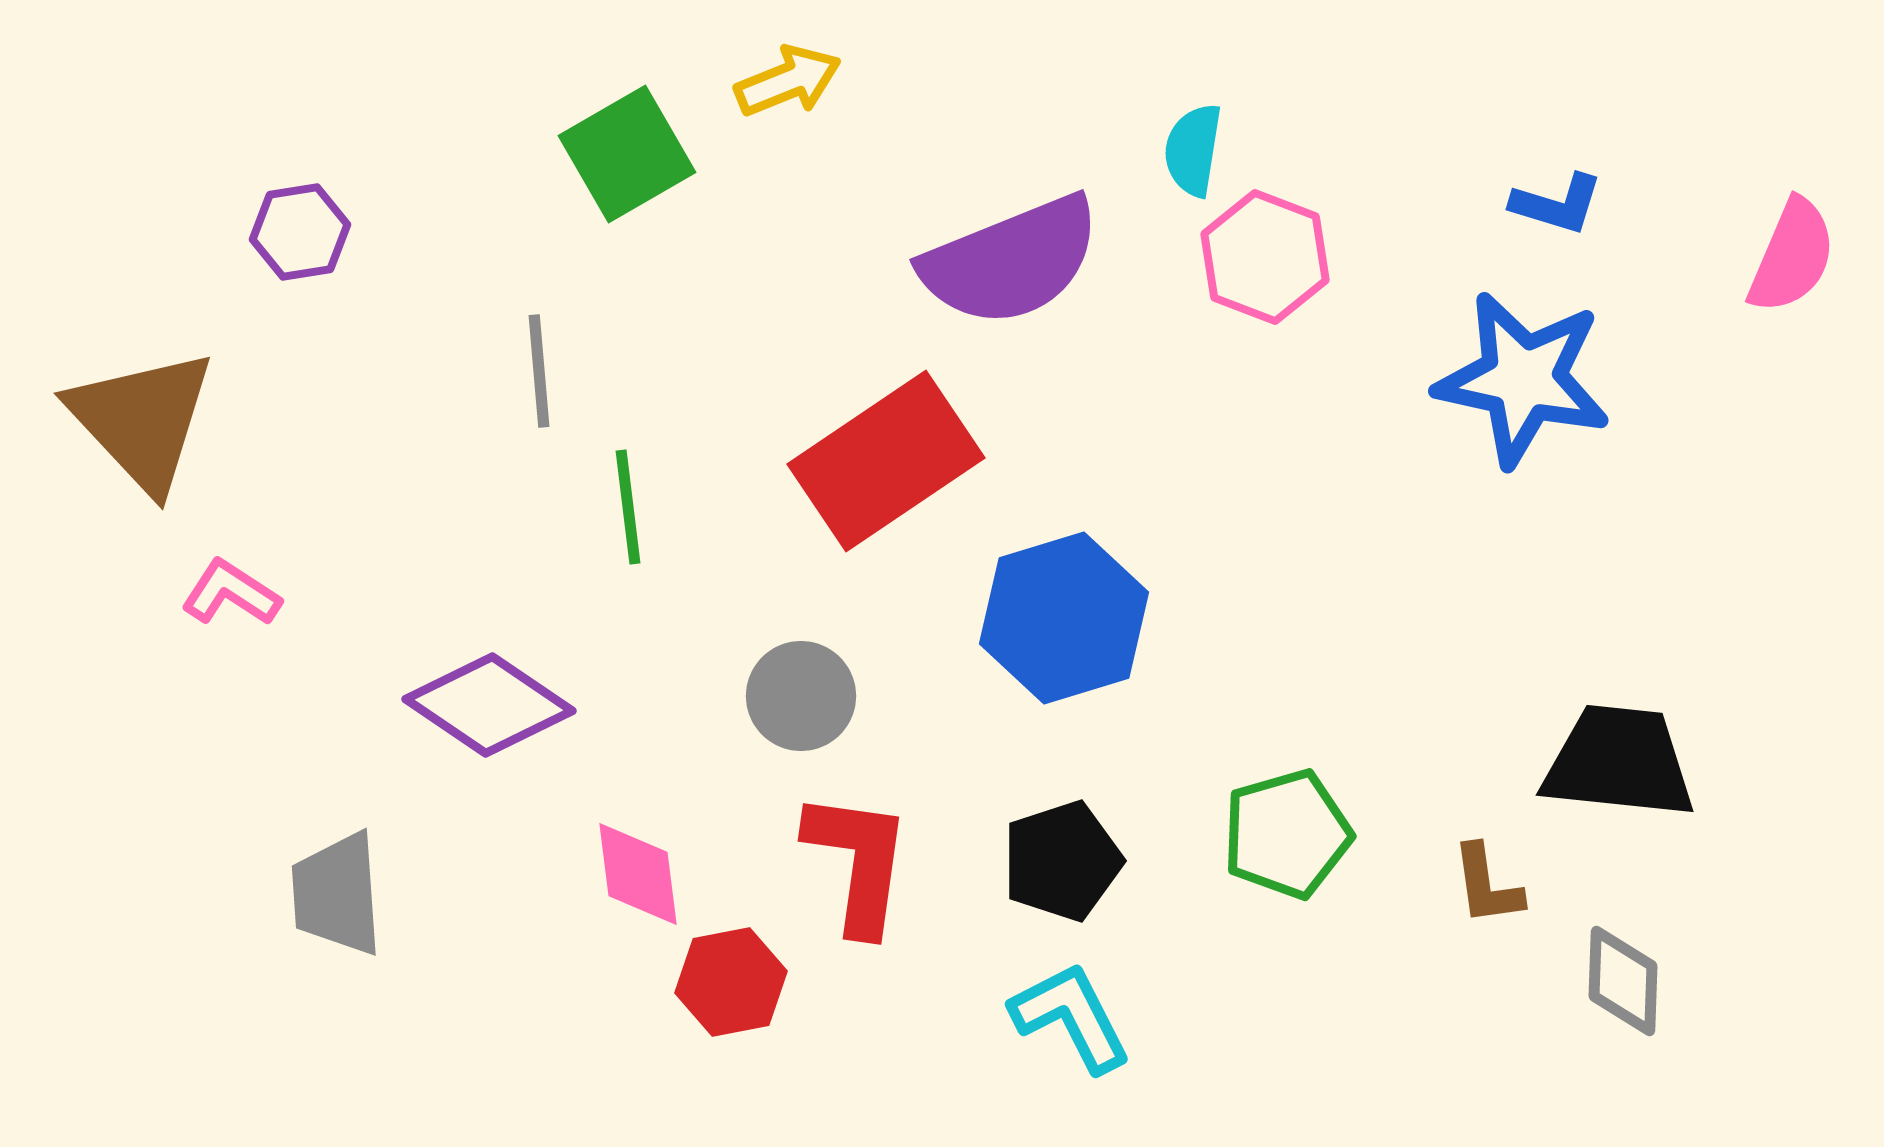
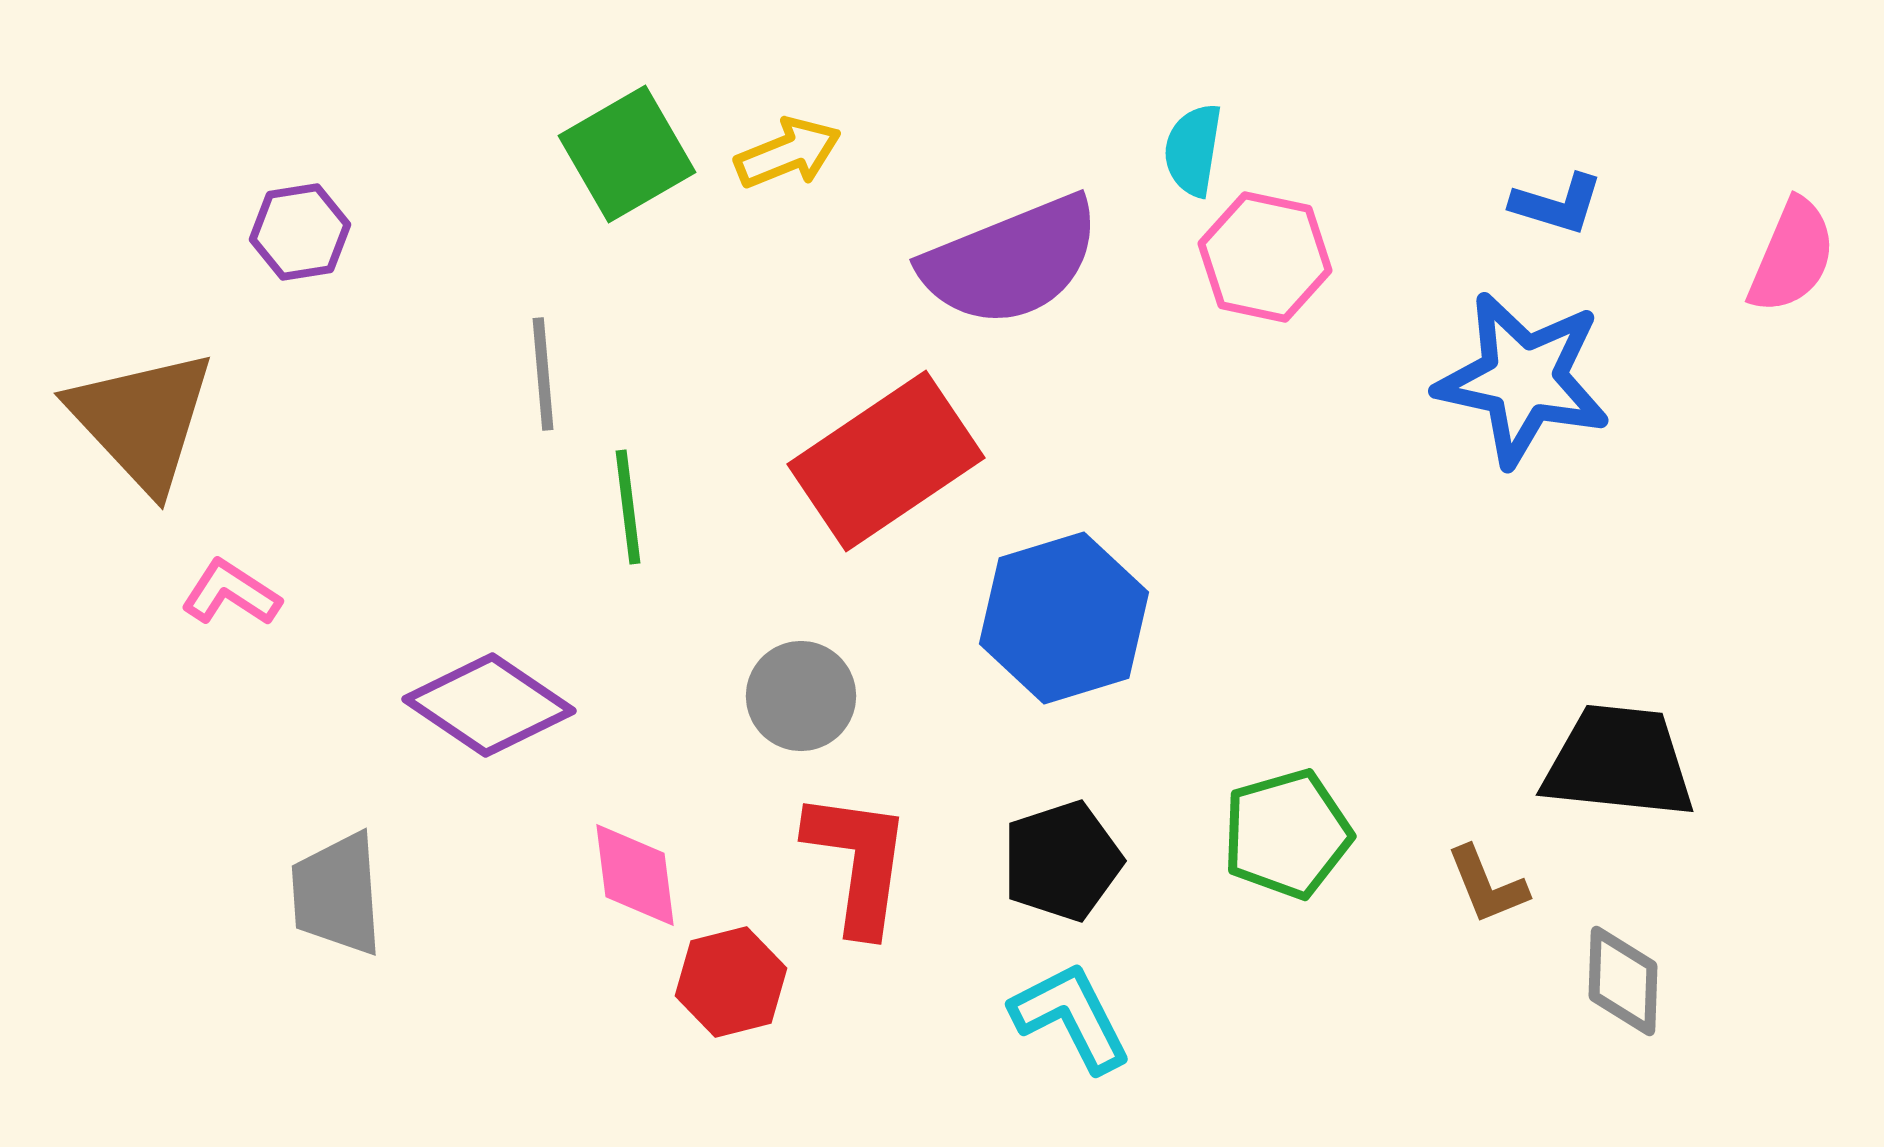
yellow arrow: moved 72 px down
pink hexagon: rotated 9 degrees counterclockwise
gray line: moved 4 px right, 3 px down
pink diamond: moved 3 px left, 1 px down
brown L-shape: rotated 14 degrees counterclockwise
red hexagon: rotated 3 degrees counterclockwise
